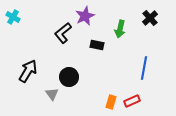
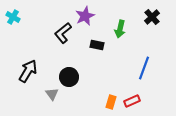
black cross: moved 2 px right, 1 px up
blue line: rotated 10 degrees clockwise
